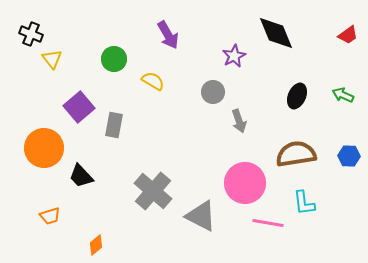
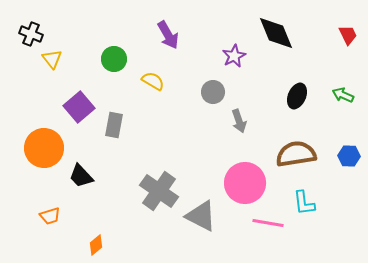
red trapezoid: rotated 80 degrees counterclockwise
gray cross: moved 6 px right; rotated 6 degrees counterclockwise
